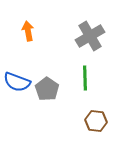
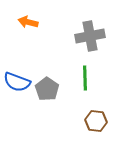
orange arrow: moved 9 px up; rotated 66 degrees counterclockwise
gray cross: rotated 20 degrees clockwise
